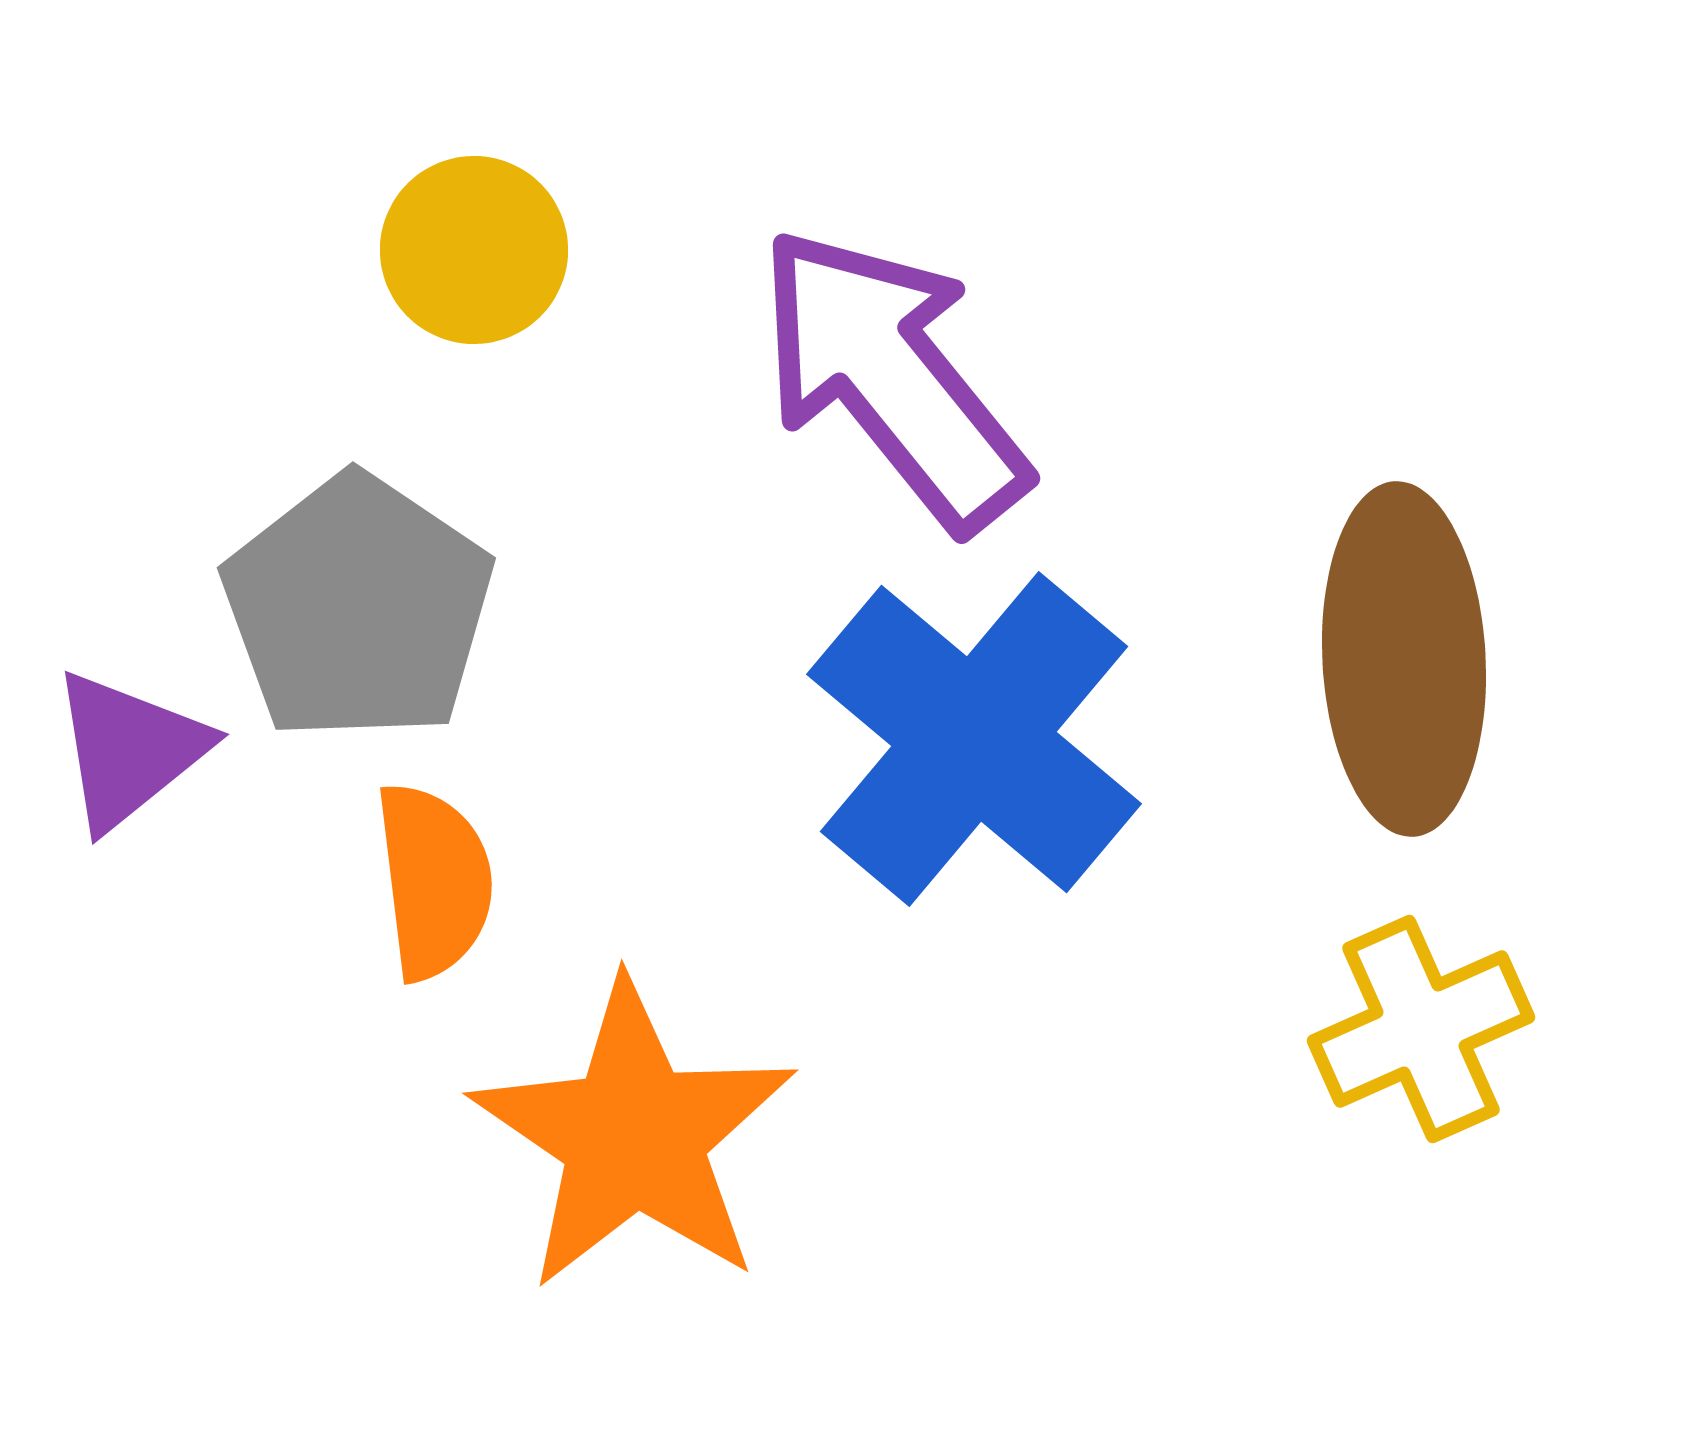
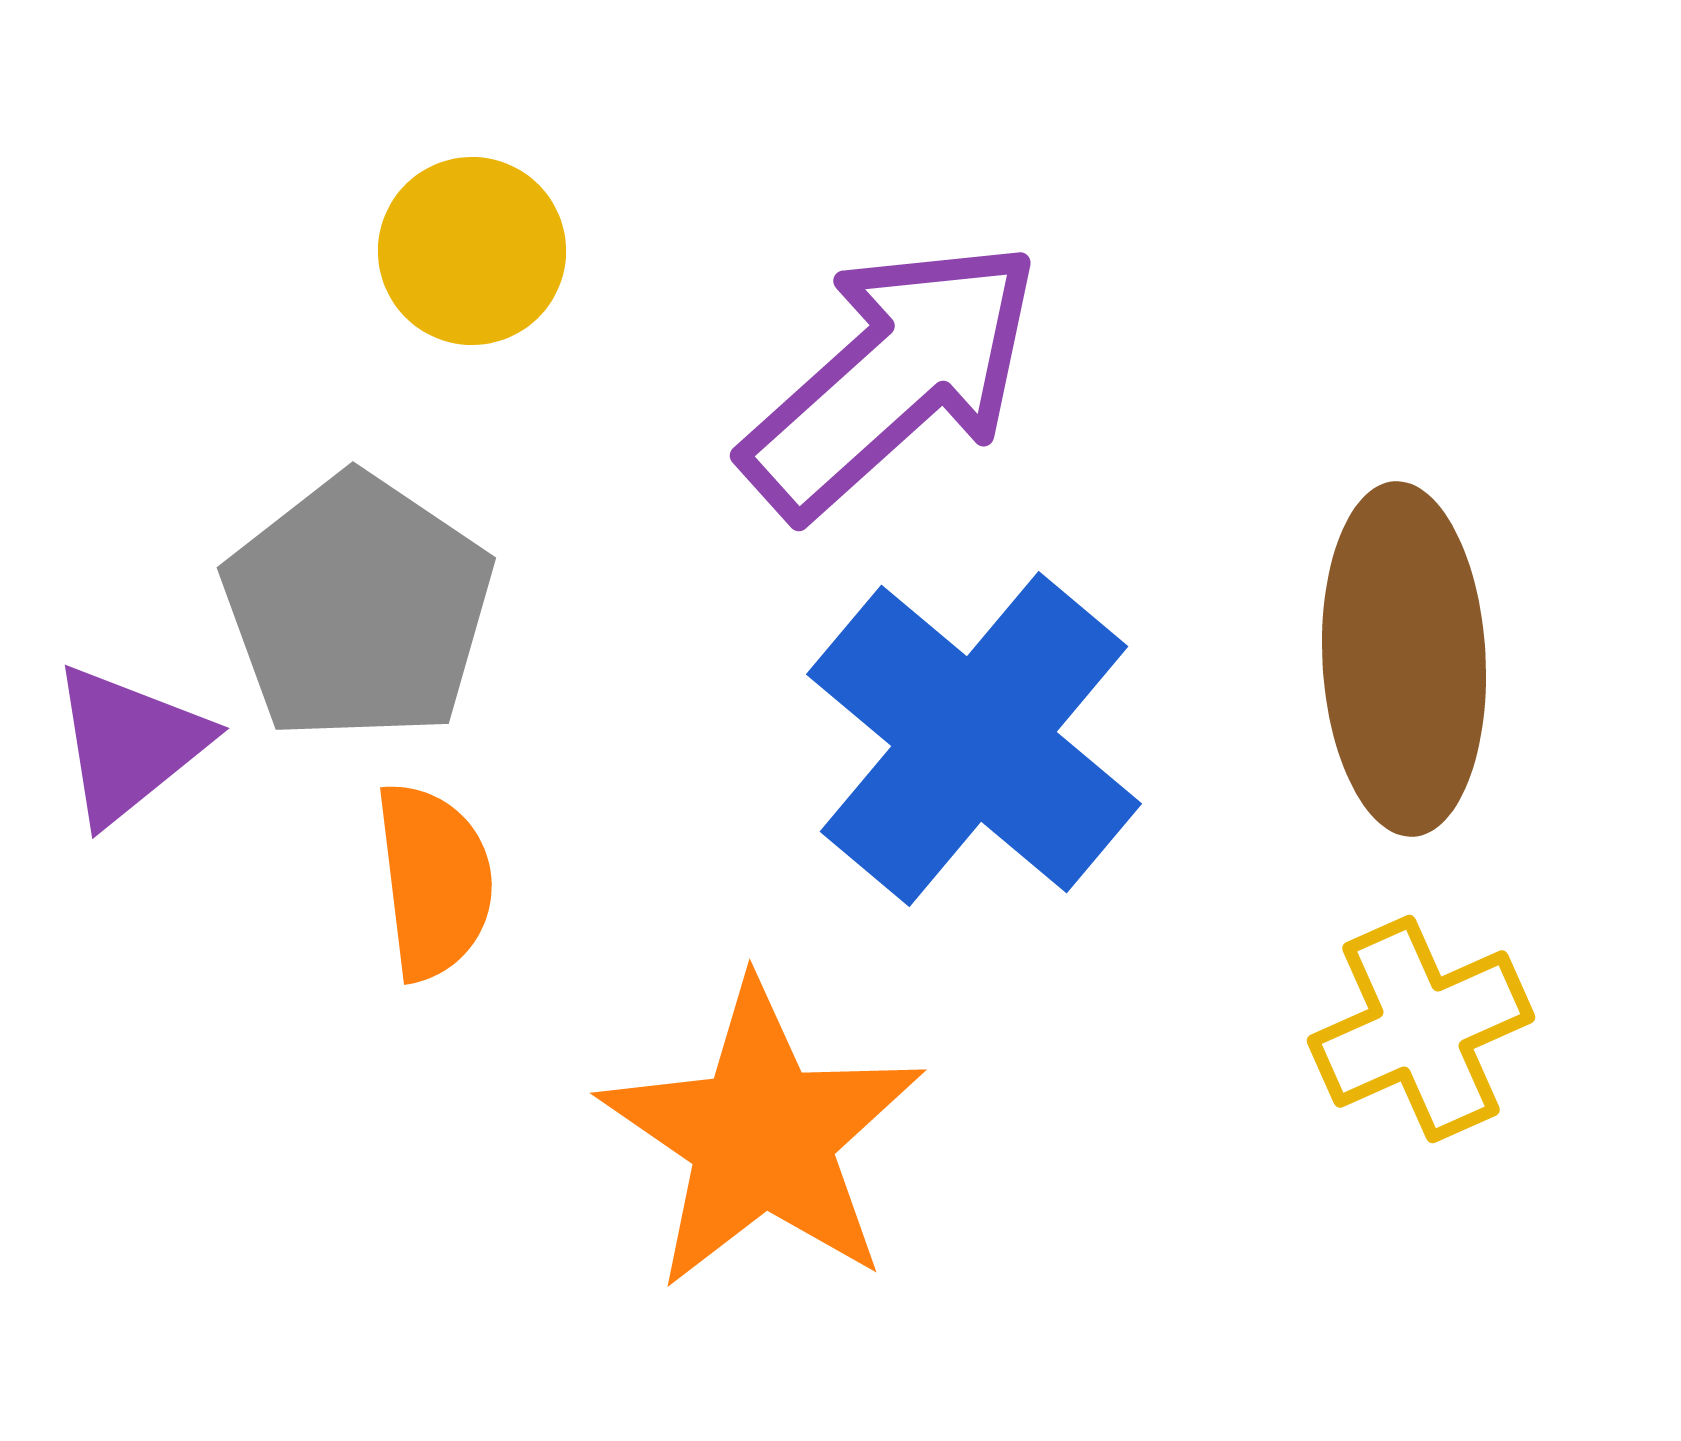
yellow circle: moved 2 px left, 1 px down
purple arrow: rotated 87 degrees clockwise
purple triangle: moved 6 px up
orange star: moved 128 px right
